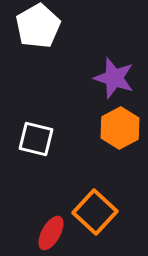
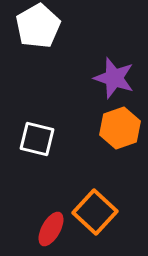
orange hexagon: rotated 9 degrees clockwise
white square: moved 1 px right
red ellipse: moved 4 px up
